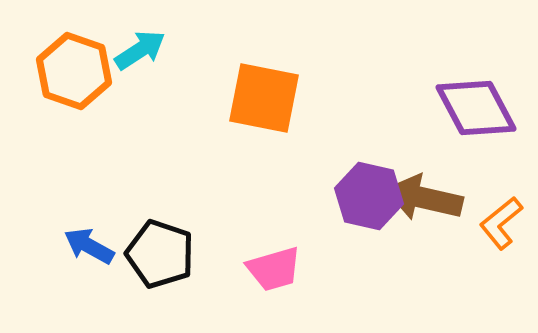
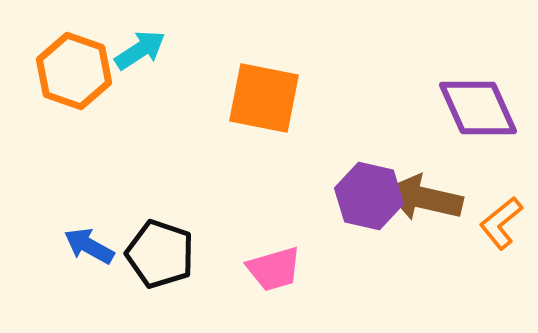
purple diamond: moved 2 px right; rotated 4 degrees clockwise
